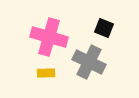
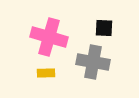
black square: rotated 18 degrees counterclockwise
gray cross: moved 4 px right; rotated 16 degrees counterclockwise
